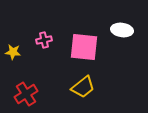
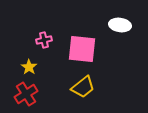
white ellipse: moved 2 px left, 5 px up
pink square: moved 2 px left, 2 px down
yellow star: moved 16 px right, 15 px down; rotated 28 degrees clockwise
